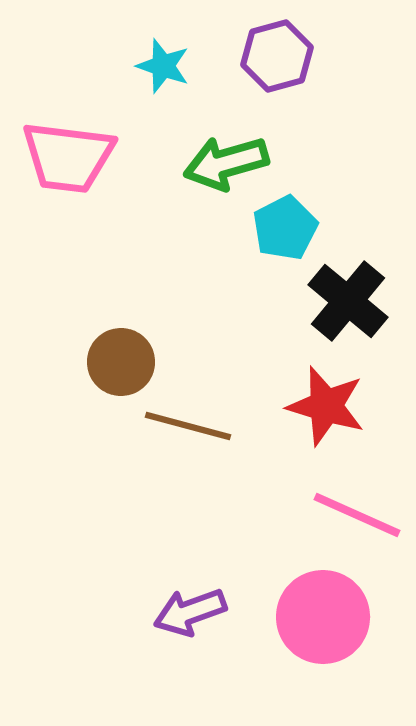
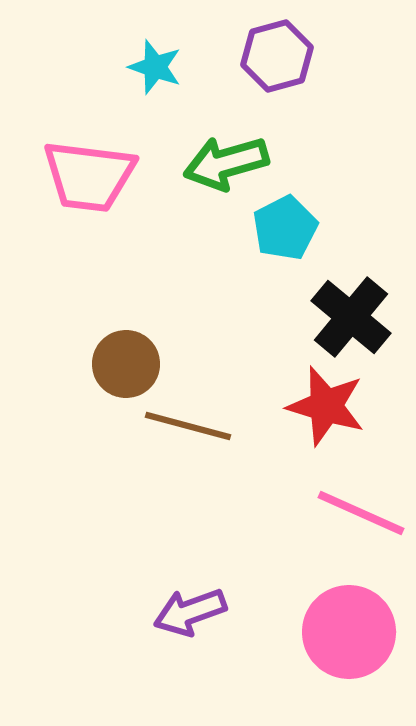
cyan star: moved 8 px left, 1 px down
pink trapezoid: moved 21 px right, 19 px down
black cross: moved 3 px right, 16 px down
brown circle: moved 5 px right, 2 px down
pink line: moved 4 px right, 2 px up
pink circle: moved 26 px right, 15 px down
